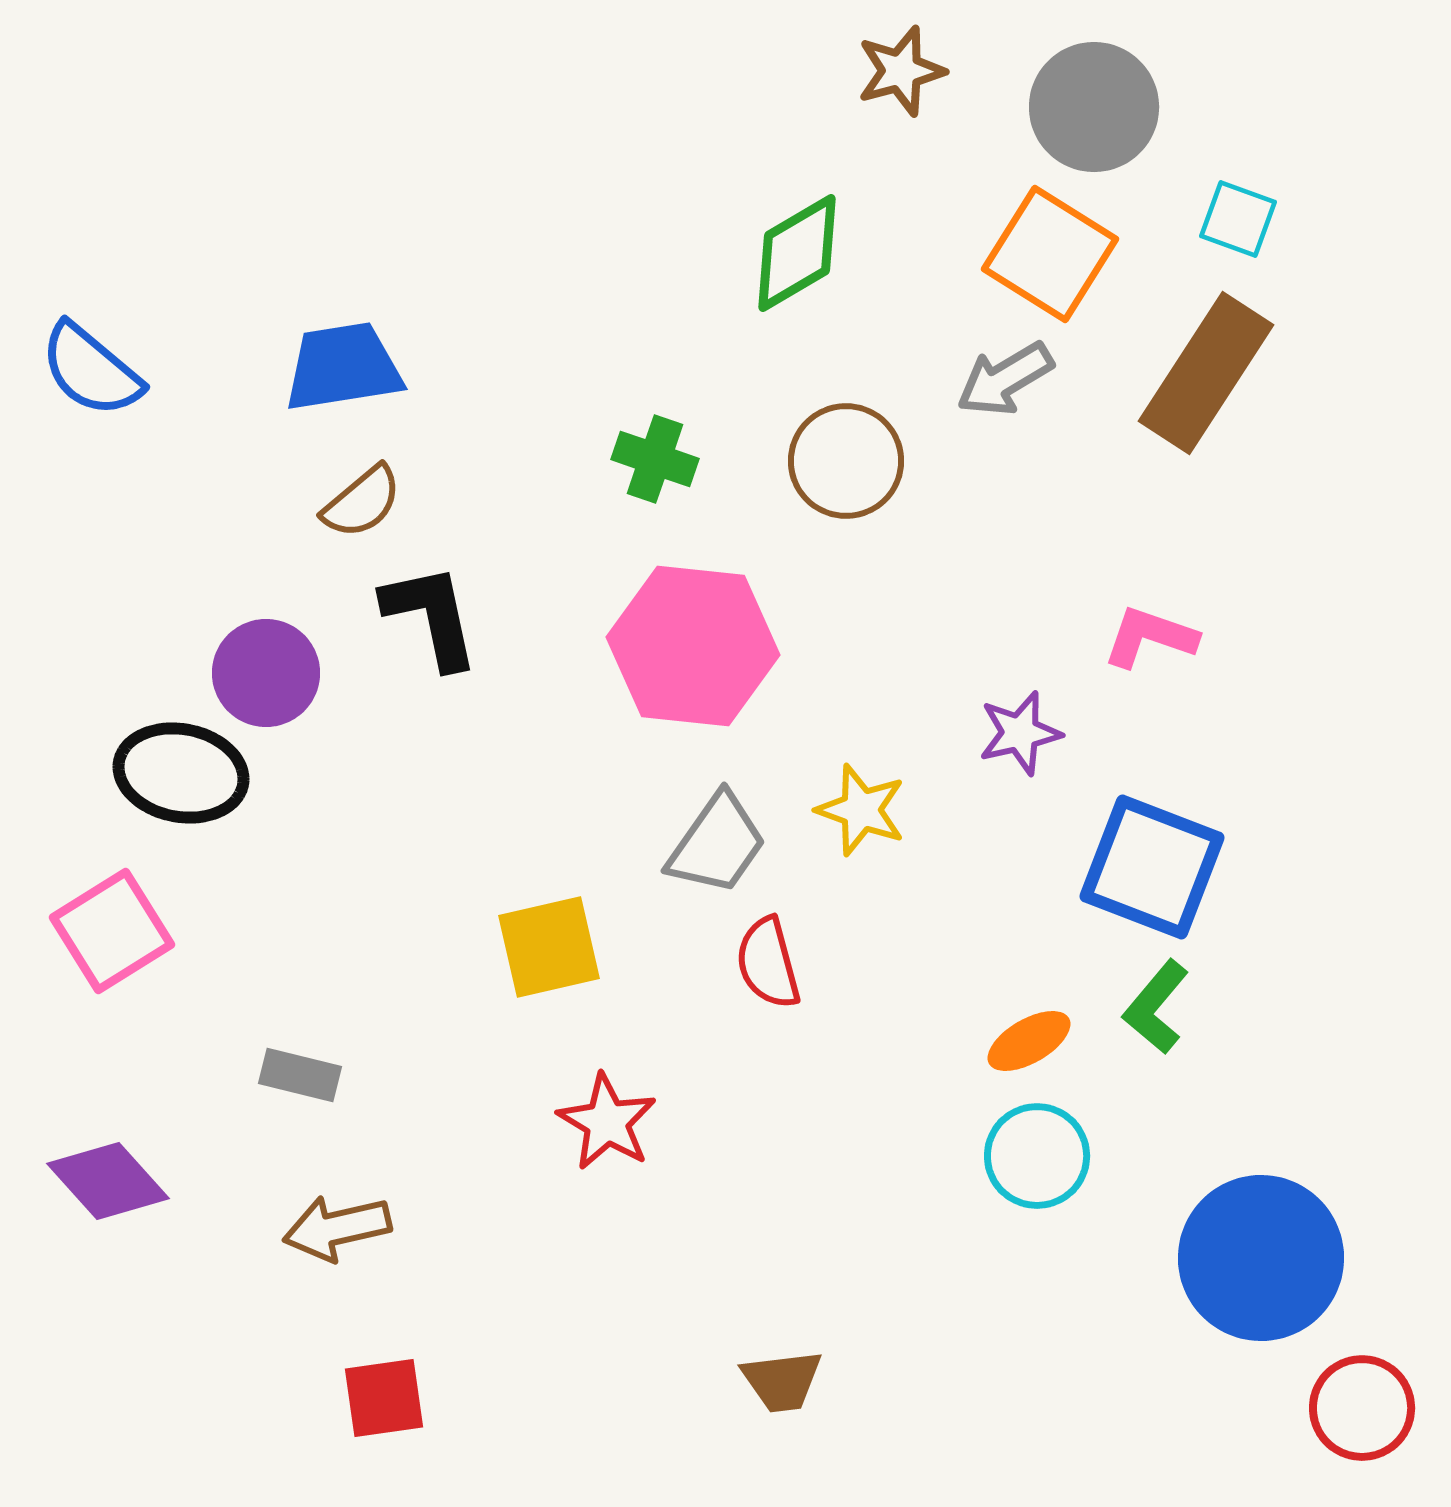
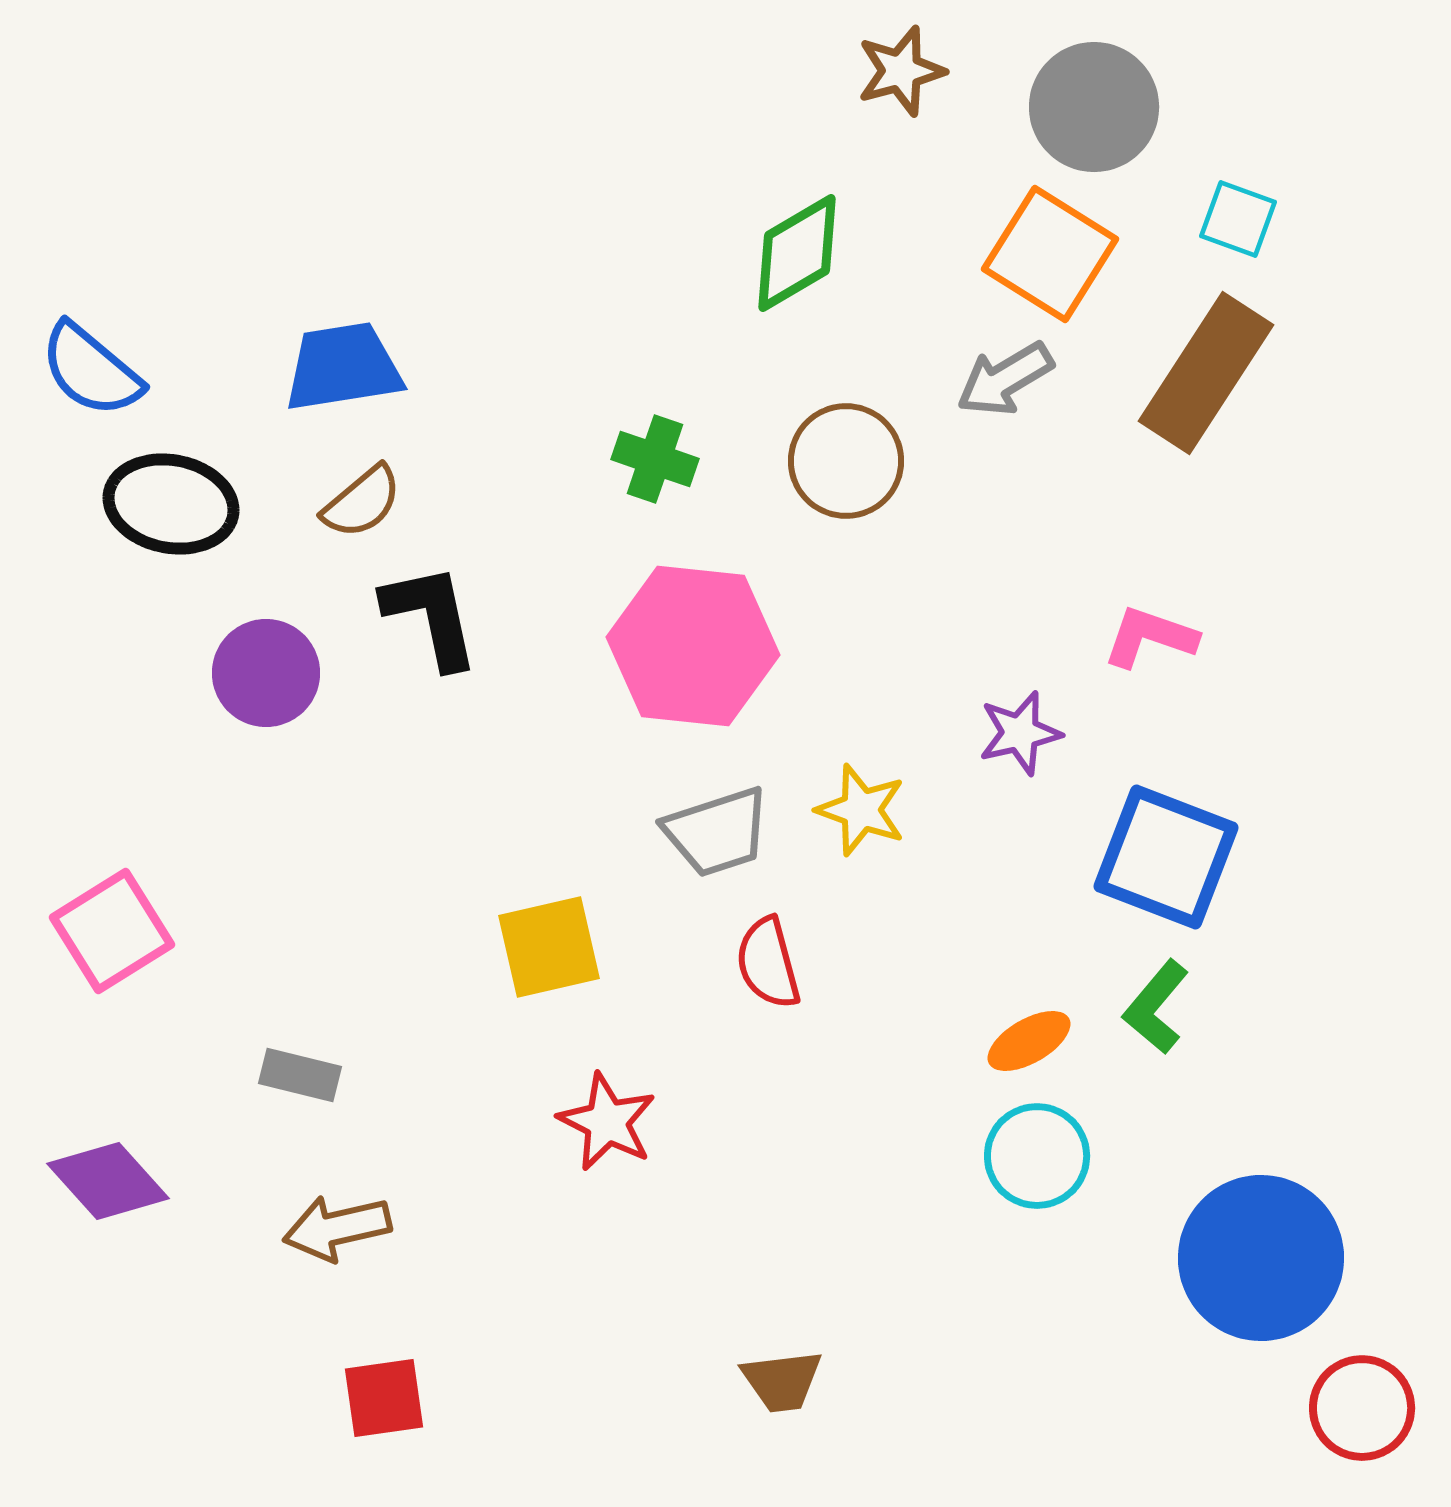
black ellipse: moved 10 px left, 269 px up
gray trapezoid: moved 12 px up; rotated 37 degrees clockwise
blue square: moved 14 px right, 10 px up
red star: rotated 4 degrees counterclockwise
